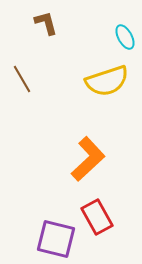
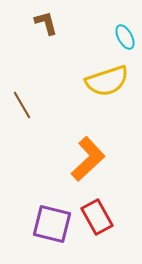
brown line: moved 26 px down
purple square: moved 4 px left, 15 px up
